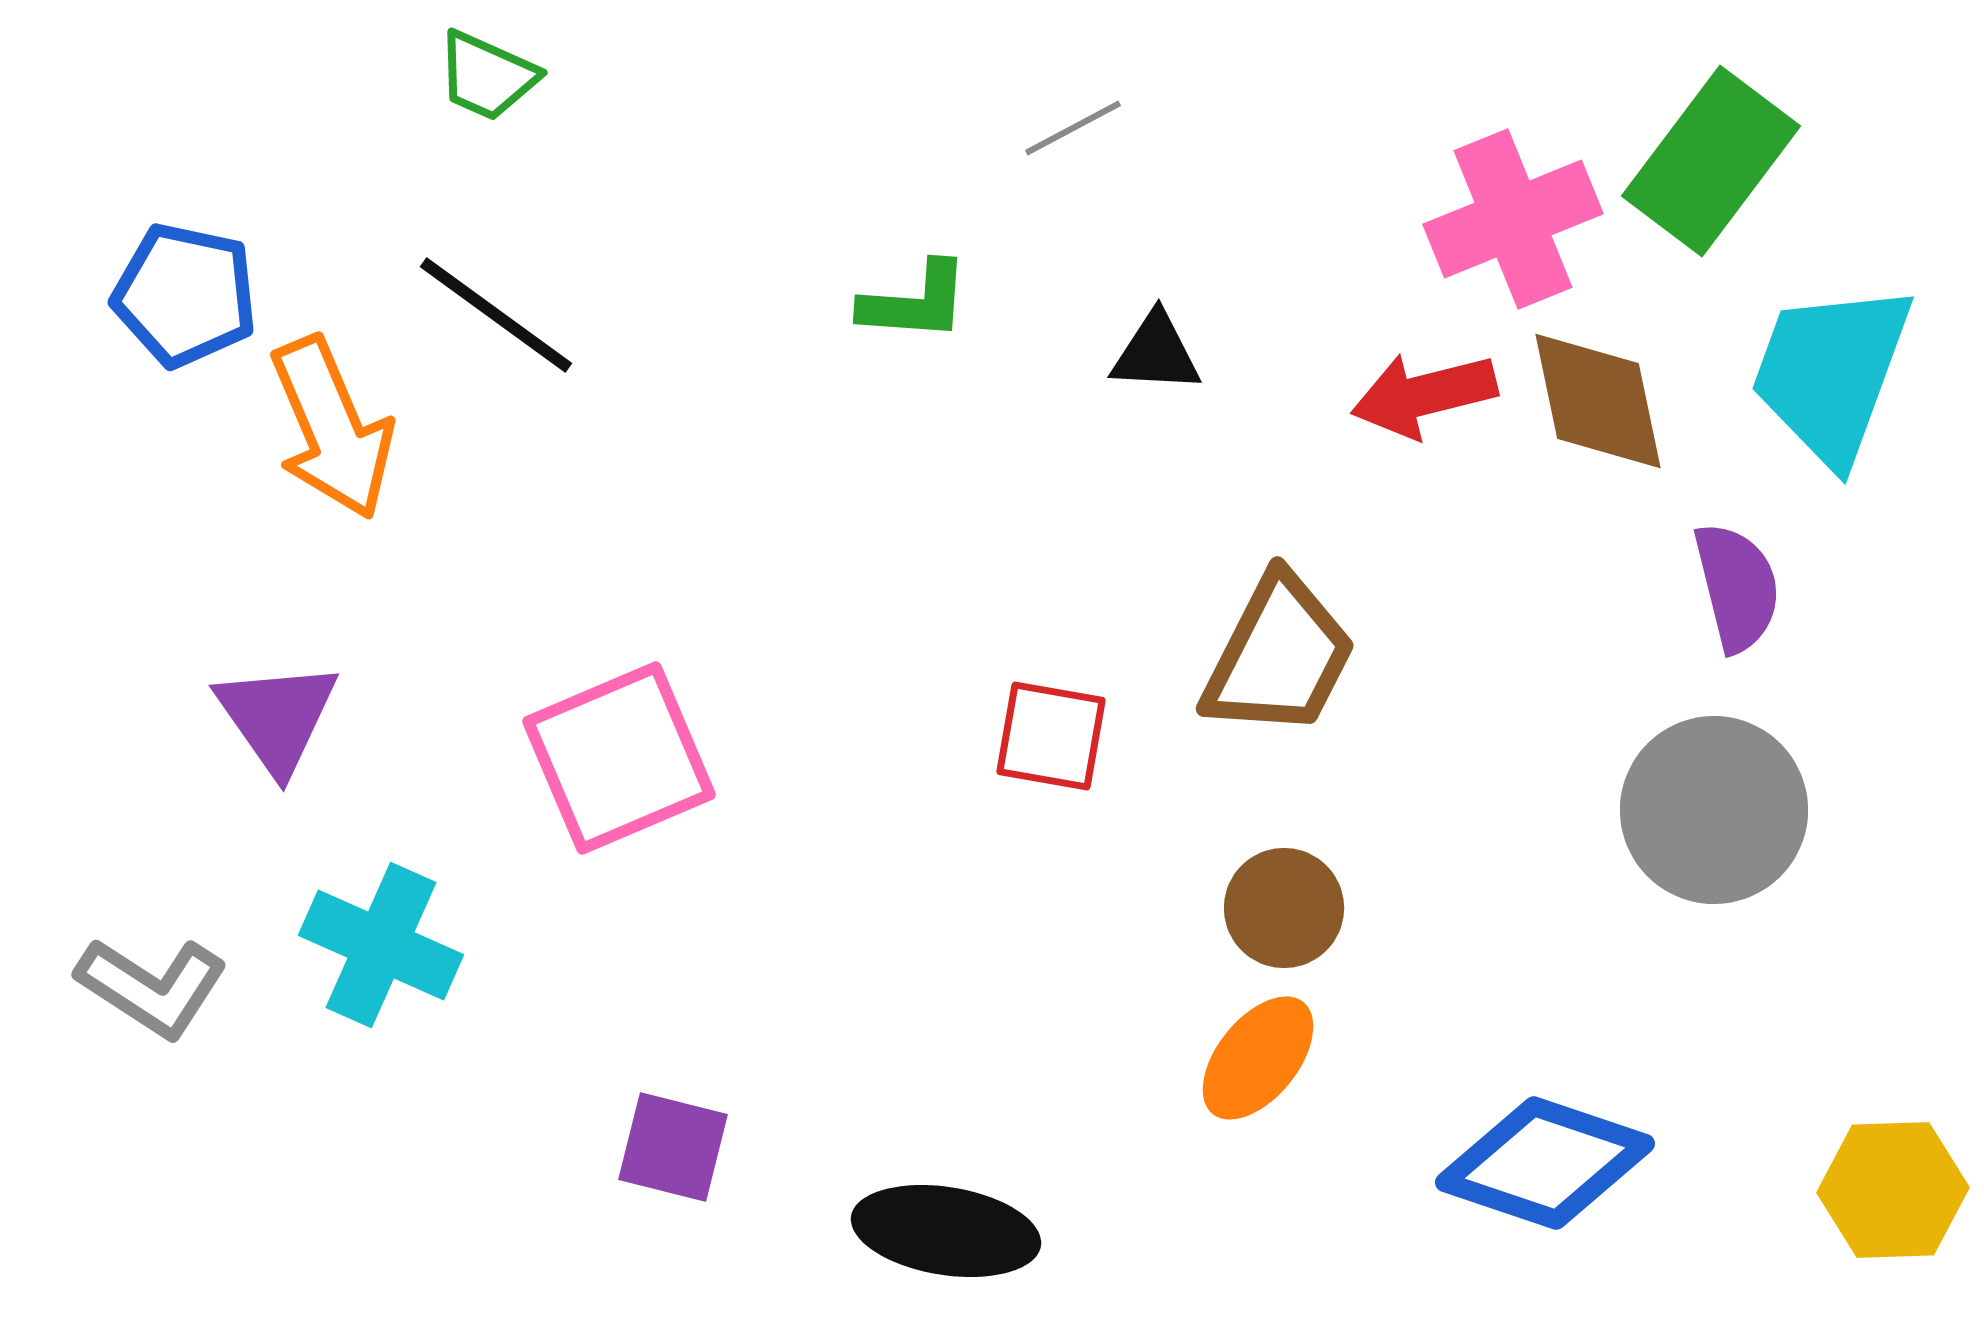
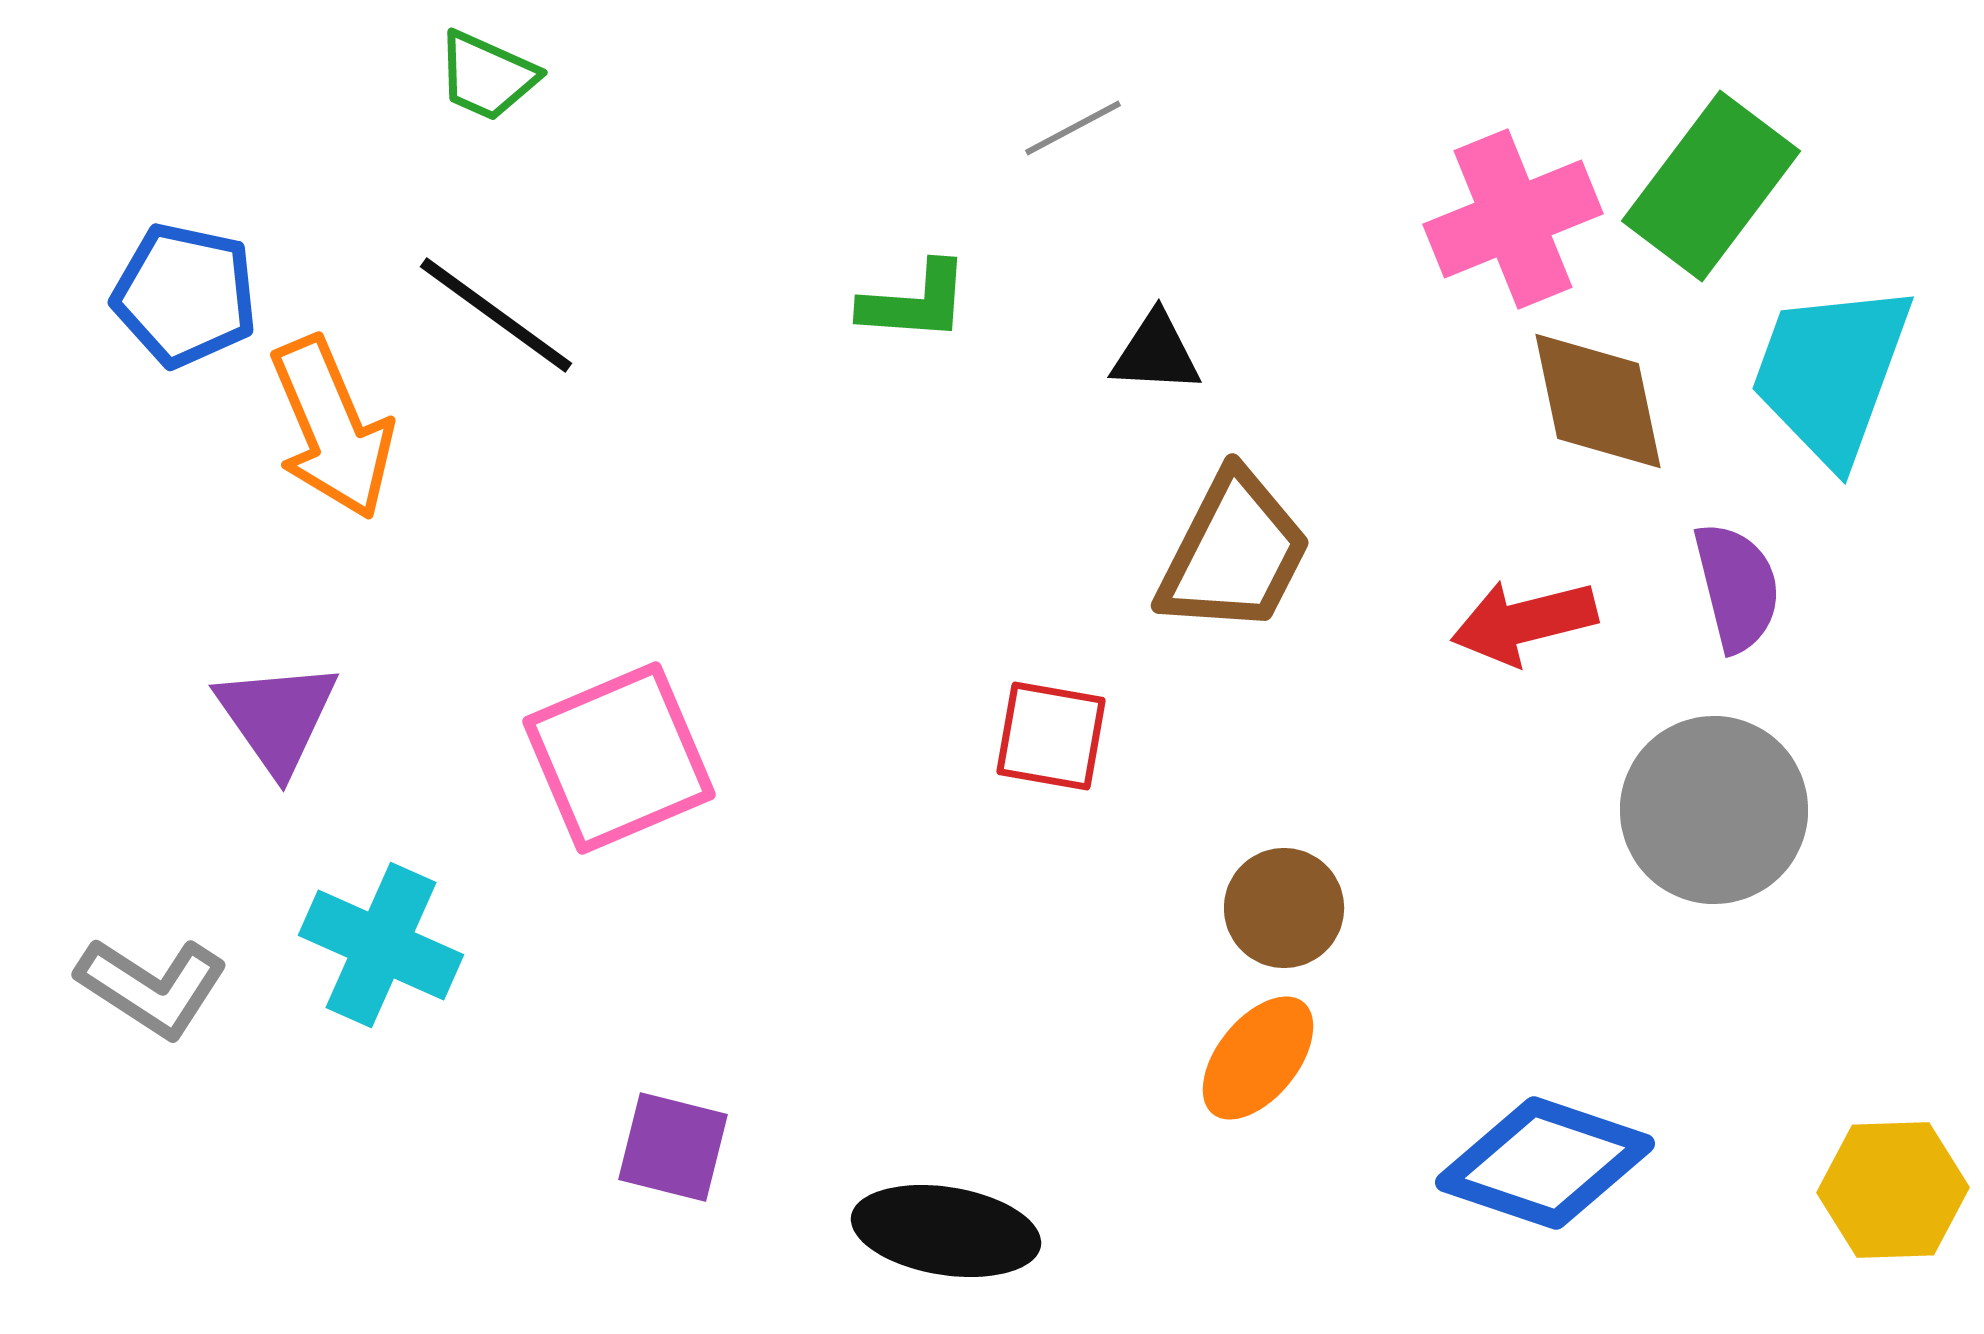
green rectangle: moved 25 px down
red arrow: moved 100 px right, 227 px down
brown trapezoid: moved 45 px left, 103 px up
